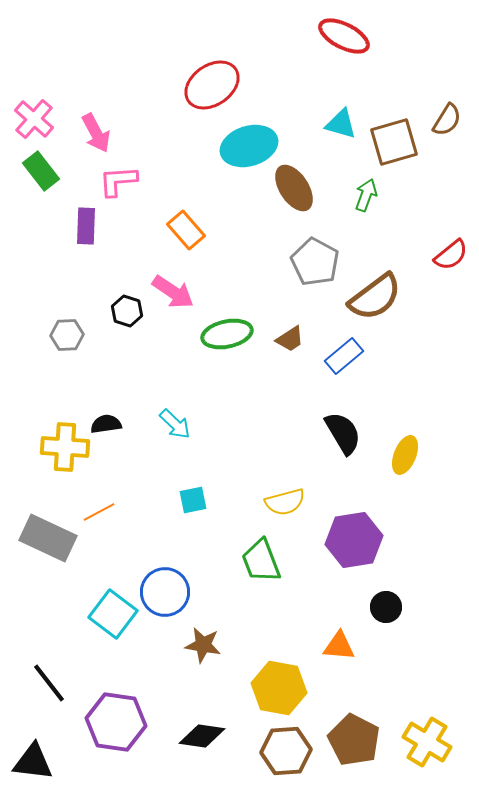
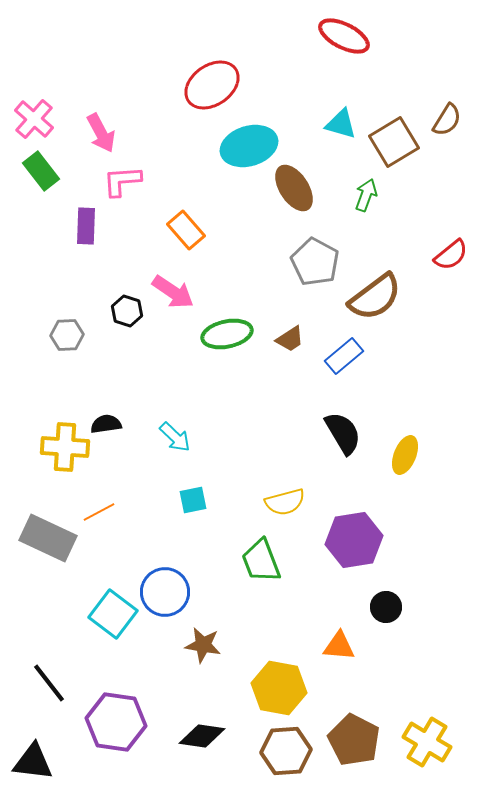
pink arrow at (96, 133): moved 5 px right
brown square at (394, 142): rotated 15 degrees counterclockwise
pink L-shape at (118, 181): moved 4 px right
cyan arrow at (175, 424): moved 13 px down
